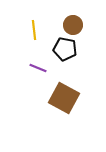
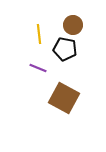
yellow line: moved 5 px right, 4 px down
